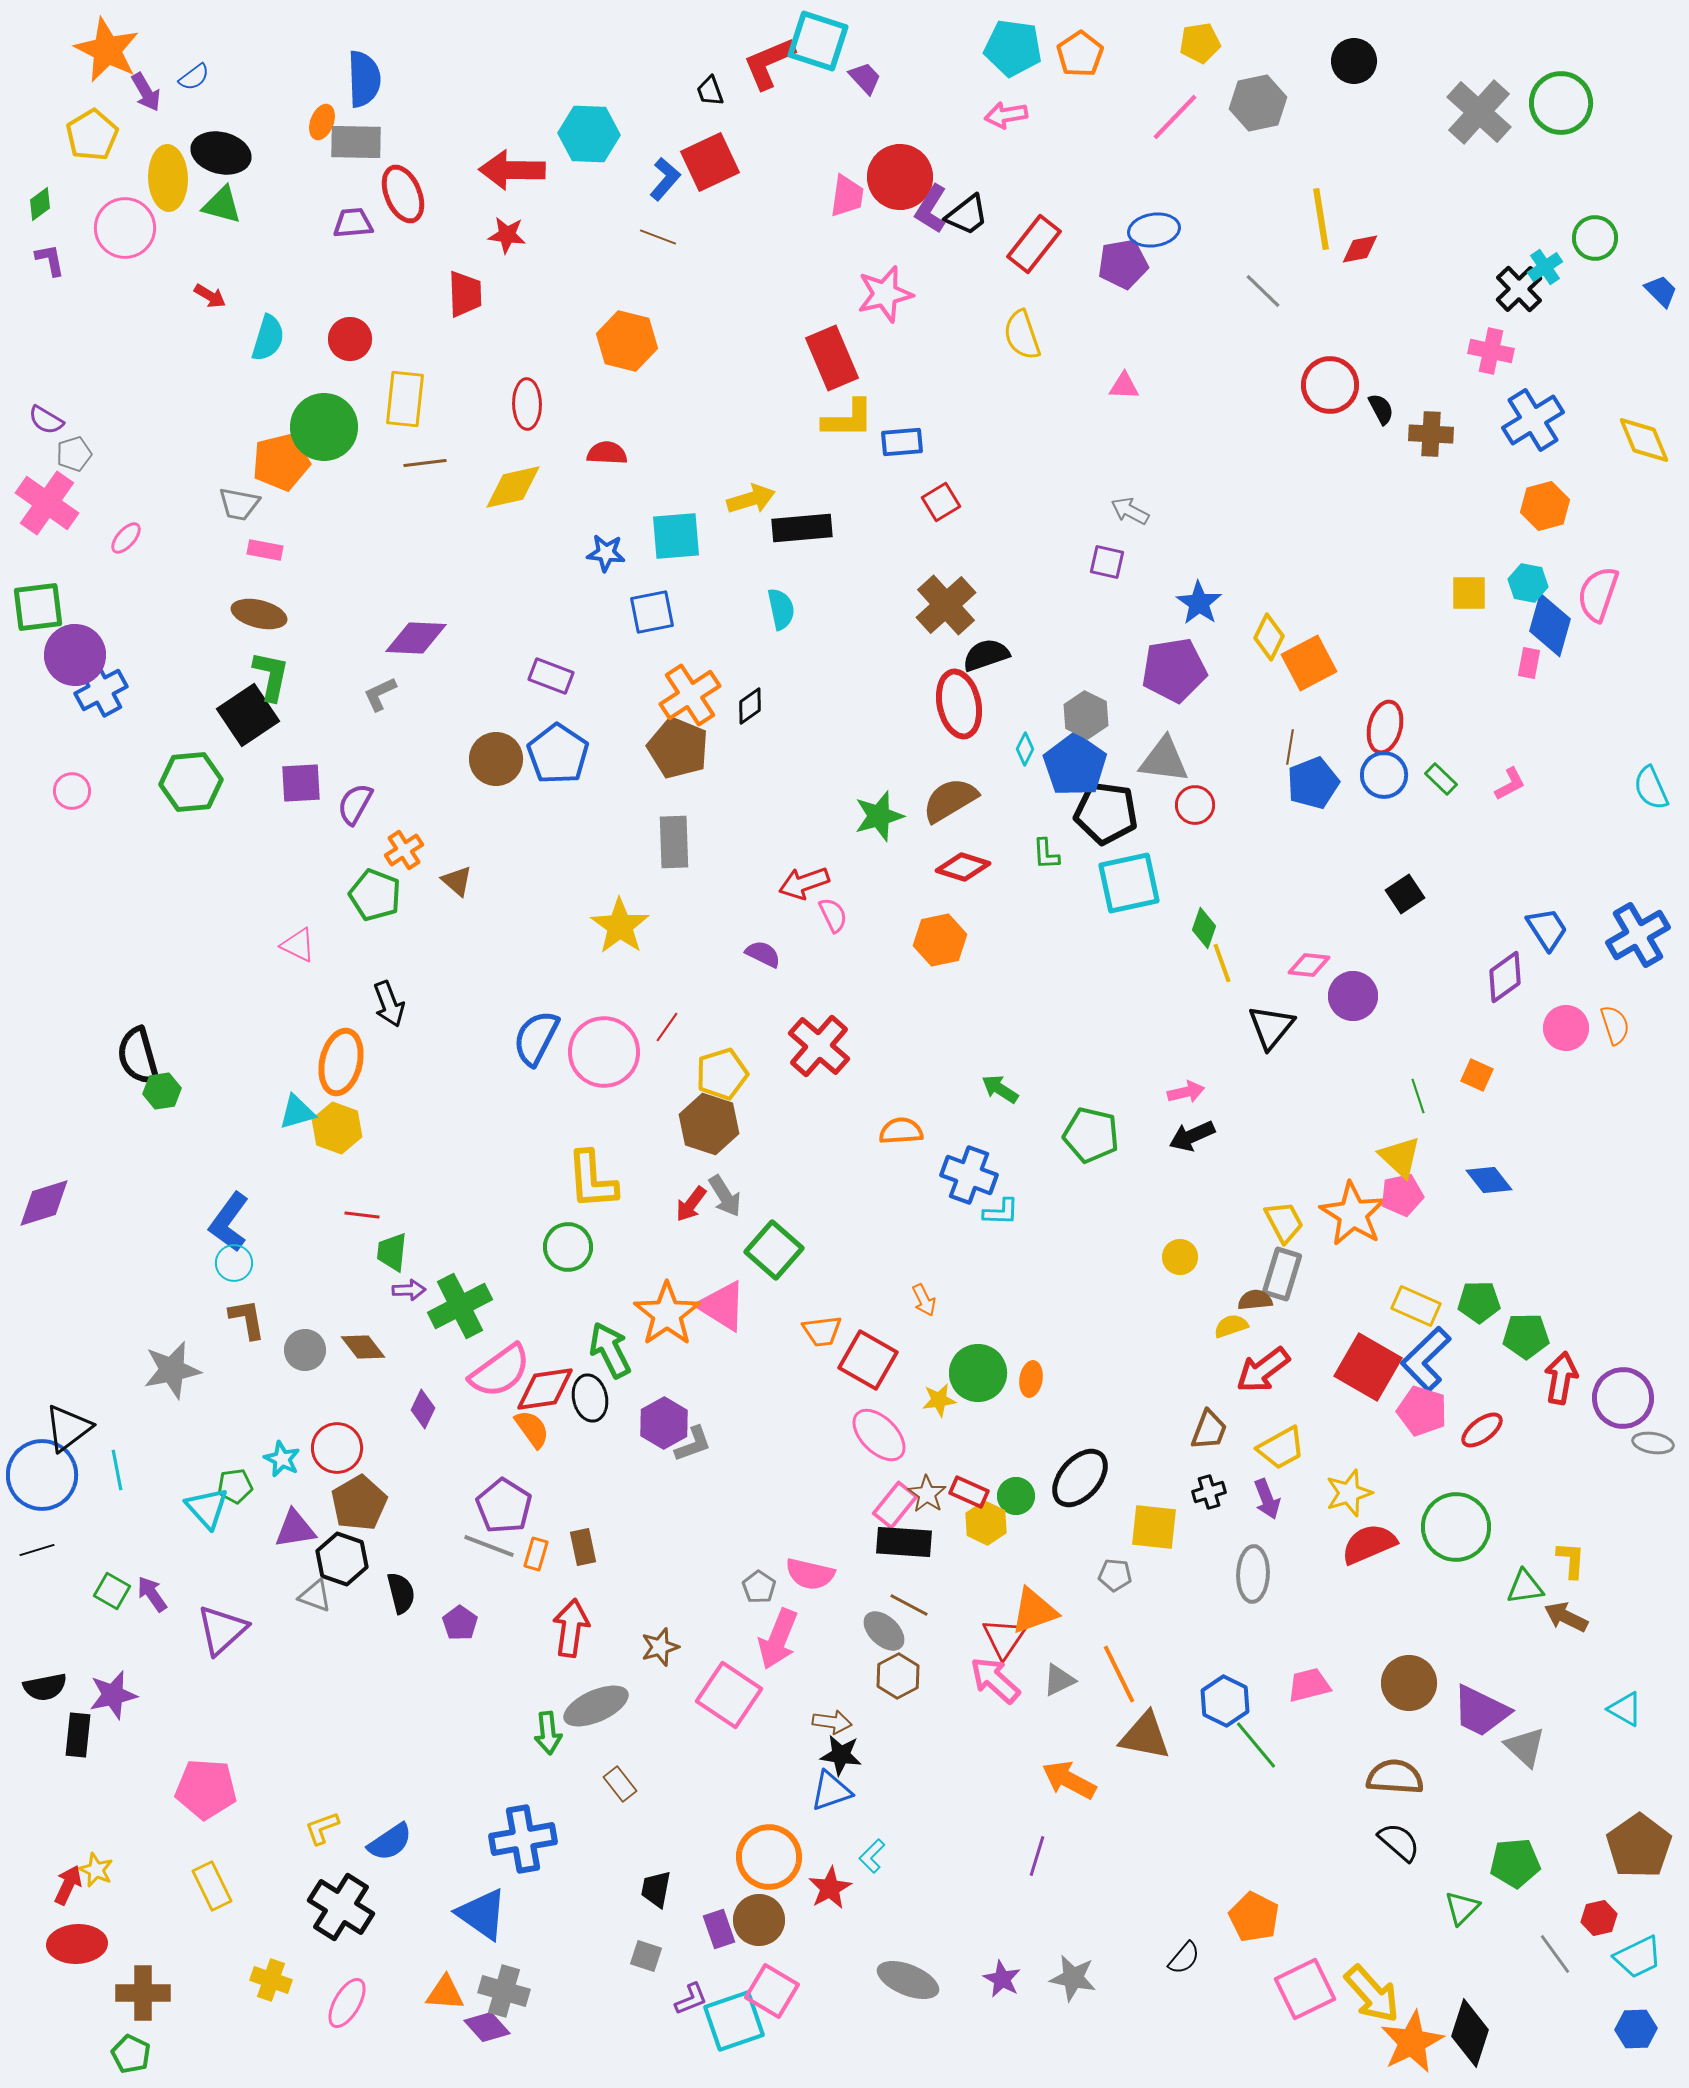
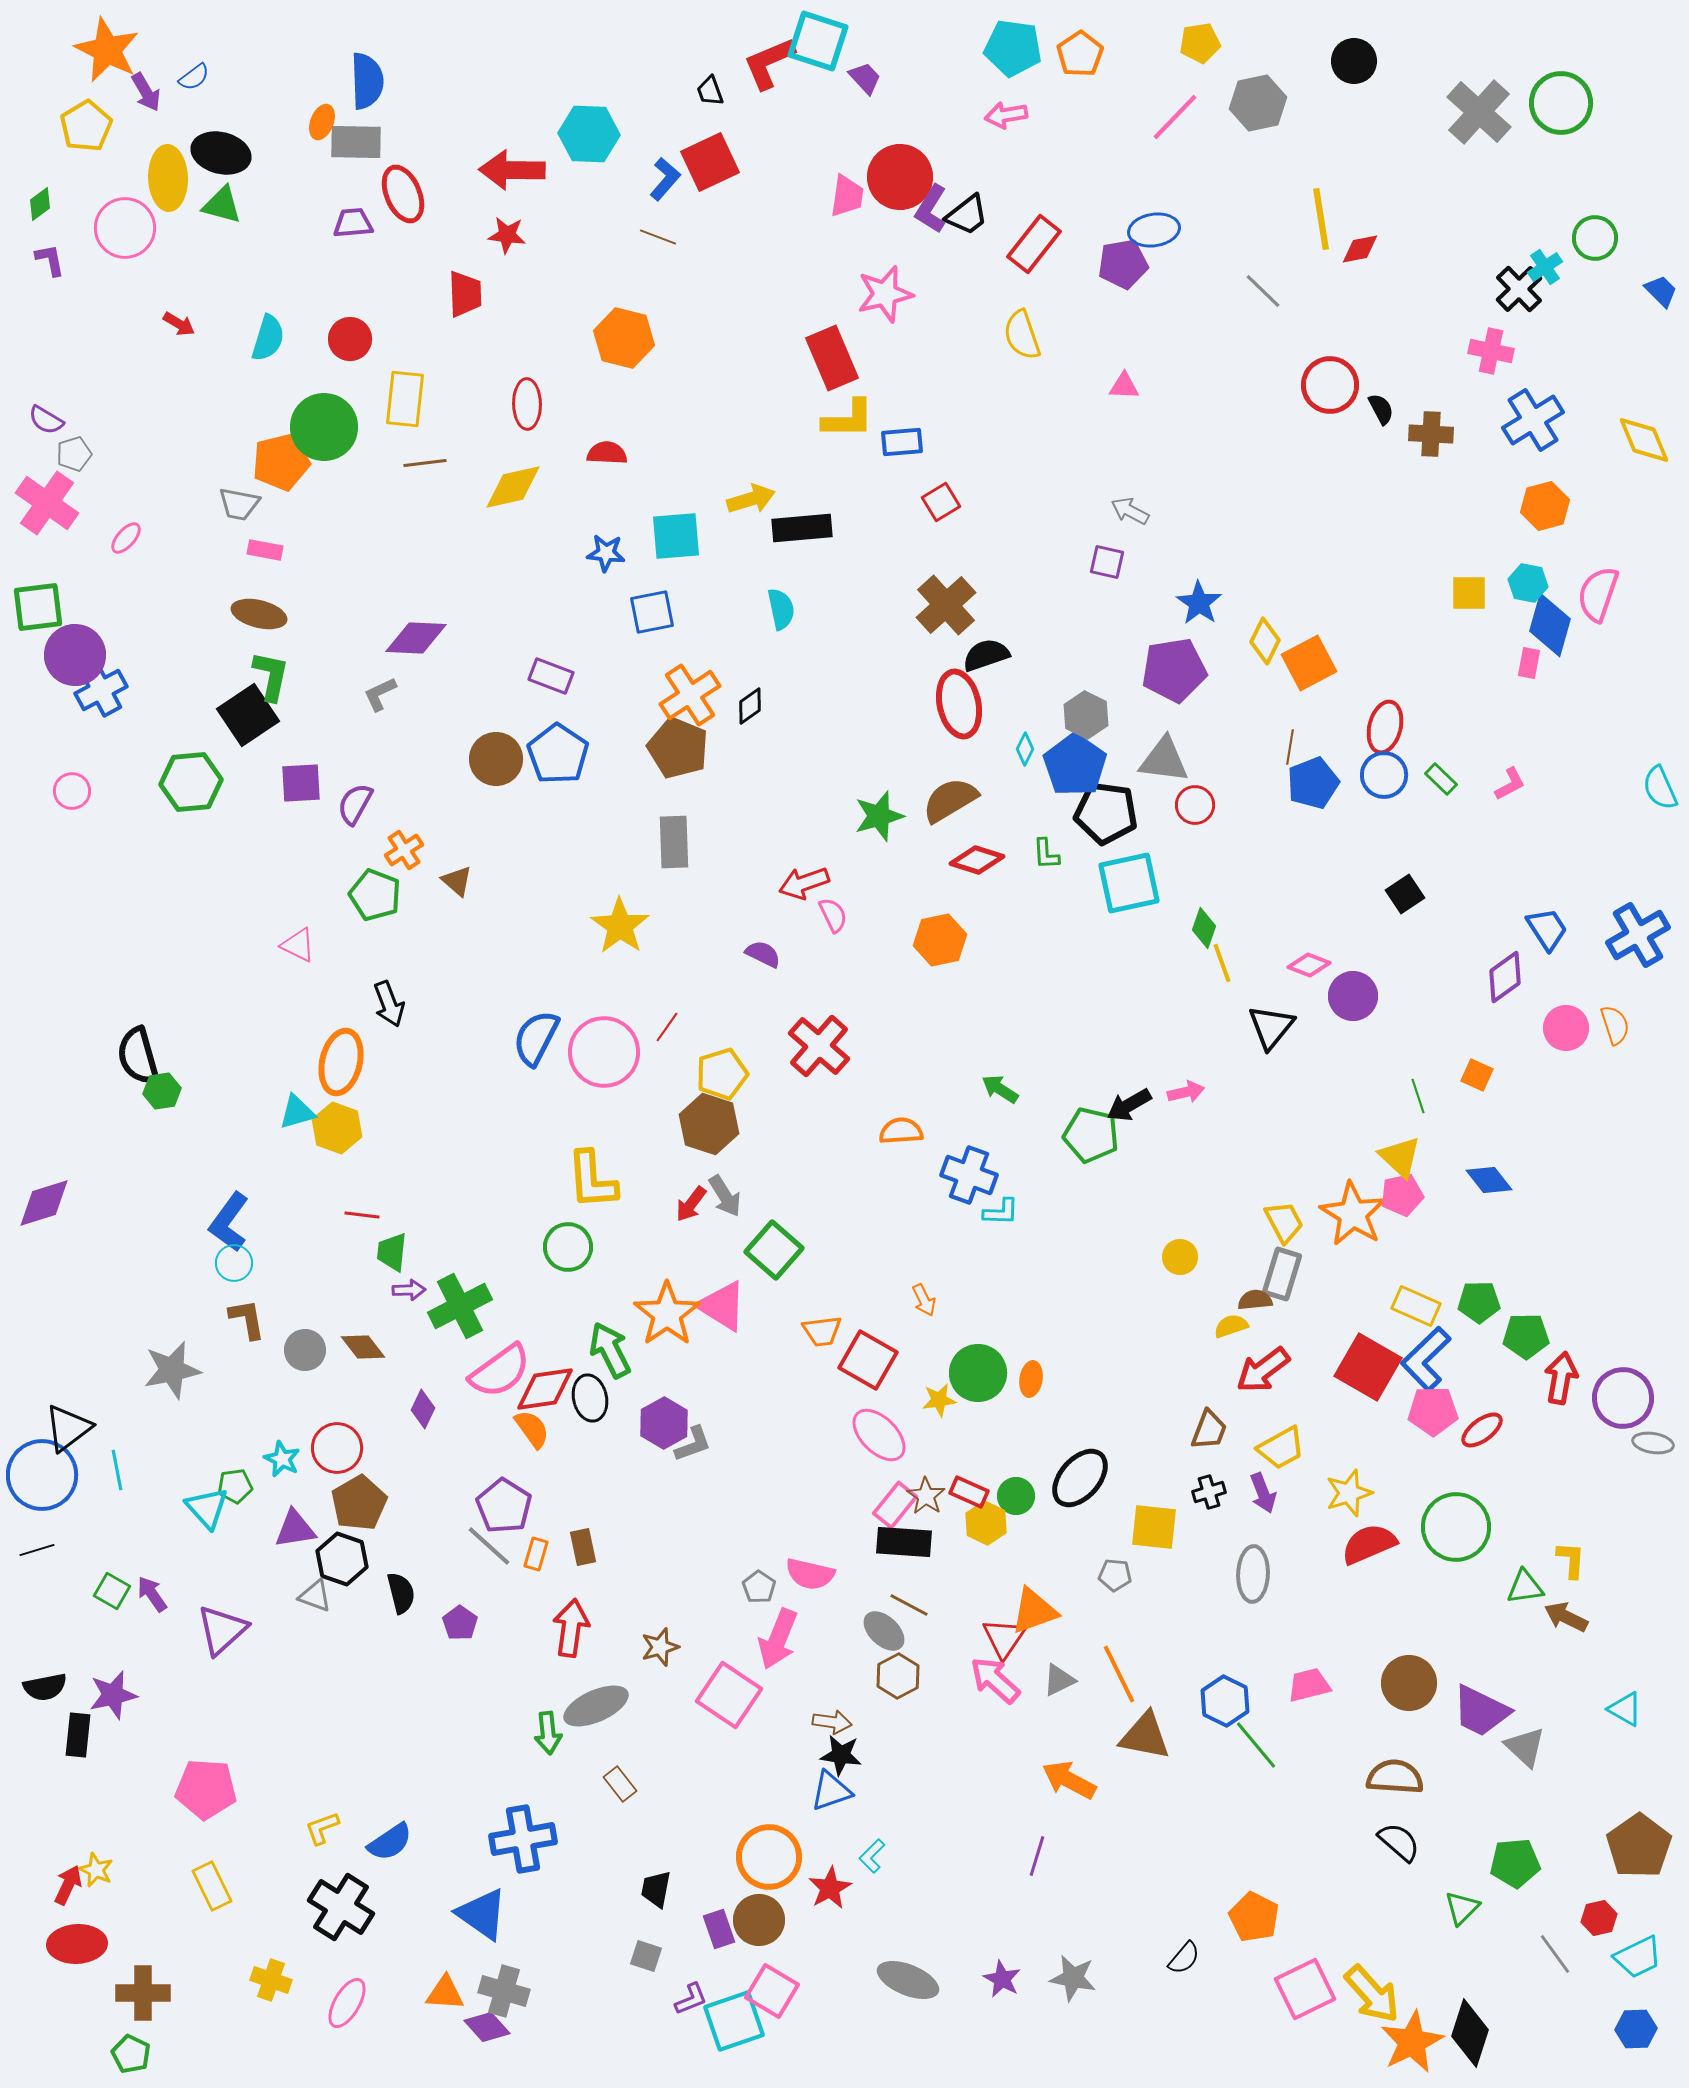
blue semicircle at (364, 79): moved 3 px right, 2 px down
yellow pentagon at (92, 135): moved 6 px left, 9 px up
red arrow at (210, 296): moved 31 px left, 28 px down
orange hexagon at (627, 341): moved 3 px left, 3 px up
yellow diamond at (1269, 637): moved 4 px left, 4 px down
cyan semicircle at (1651, 788): moved 9 px right
red diamond at (963, 867): moved 14 px right, 7 px up
pink diamond at (1309, 965): rotated 15 degrees clockwise
black arrow at (1192, 1136): moved 63 px left, 31 px up; rotated 6 degrees counterclockwise
pink pentagon at (1422, 1411): moved 11 px right; rotated 18 degrees counterclockwise
brown star at (927, 1494): moved 1 px left, 2 px down
purple arrow at (1267, 1499): moved 4 px left, 6 px up
gray line at (489, 1546): rotated 21 degrees clockwise
